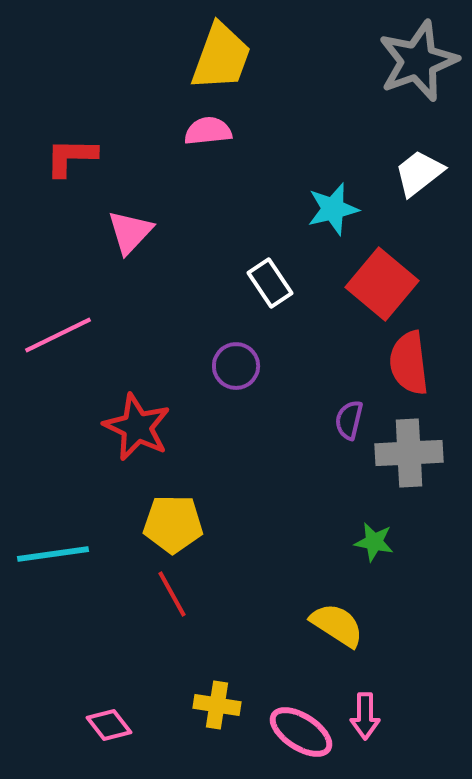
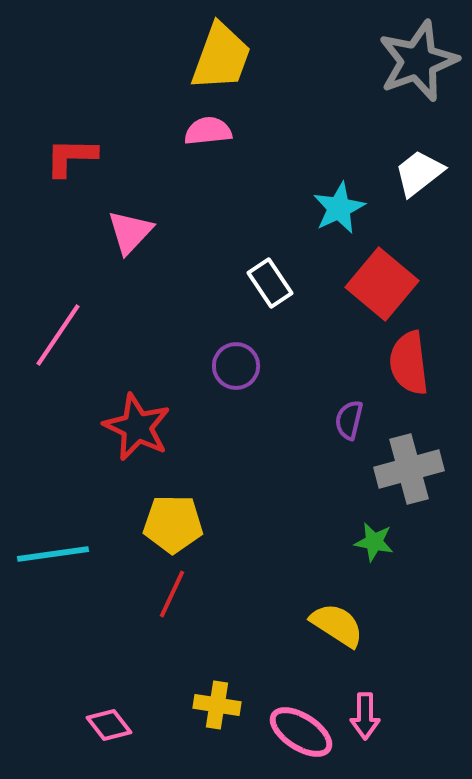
cyan star: moved 6 px right, 1 px up; rotated 12 degrees counterclockwise
pink line: rotated 30 degrees counterclockwise
gray cross: moved 16 px down; rotated 12 degrees counterclockwise
red line: rotated 54 degrees clockwise
